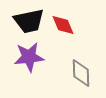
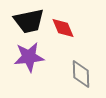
red diamond: moved 3 px down
gray diamond: moved 1 px down
